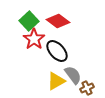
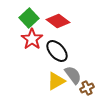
green square: moved 3 px up
red star: moved 2 px left
